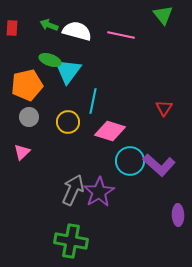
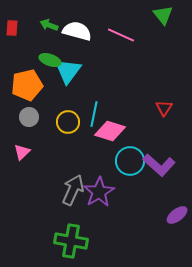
pink line: rotated 12 degrees clockwise
cyan line: moved 1 px right, 13 px down
purple ellipse: moved 1 px left; rotated 55 degrees clockwise
